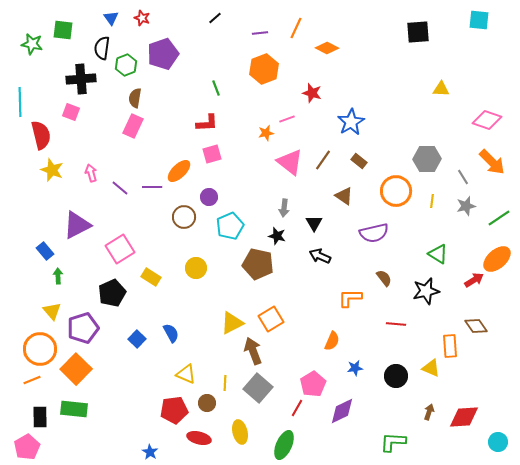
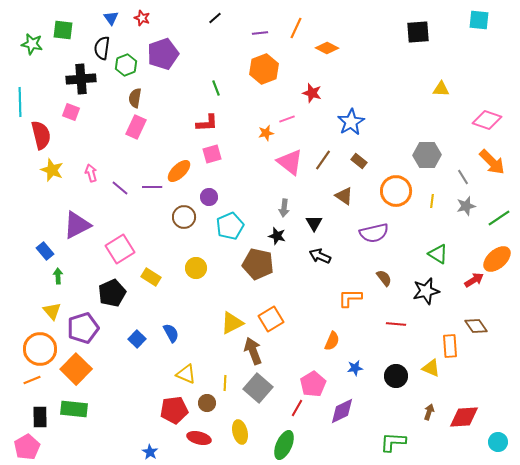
pink rectangle at (133, 126): moved 3 px right, 1 px down
gray hexagon at (427, 159): moved 4 px up
